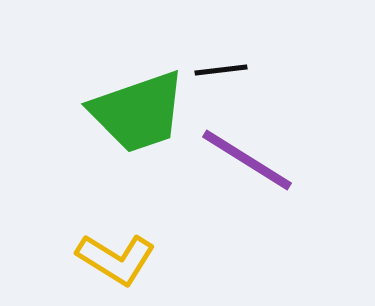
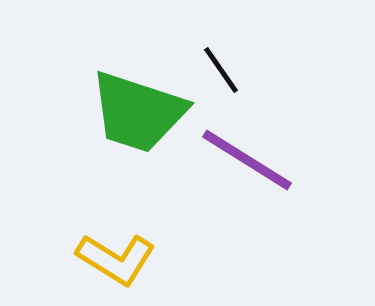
black line: rotated 62 degrees clockwise
green trapezoid: rotated 37 degrees clockwise
